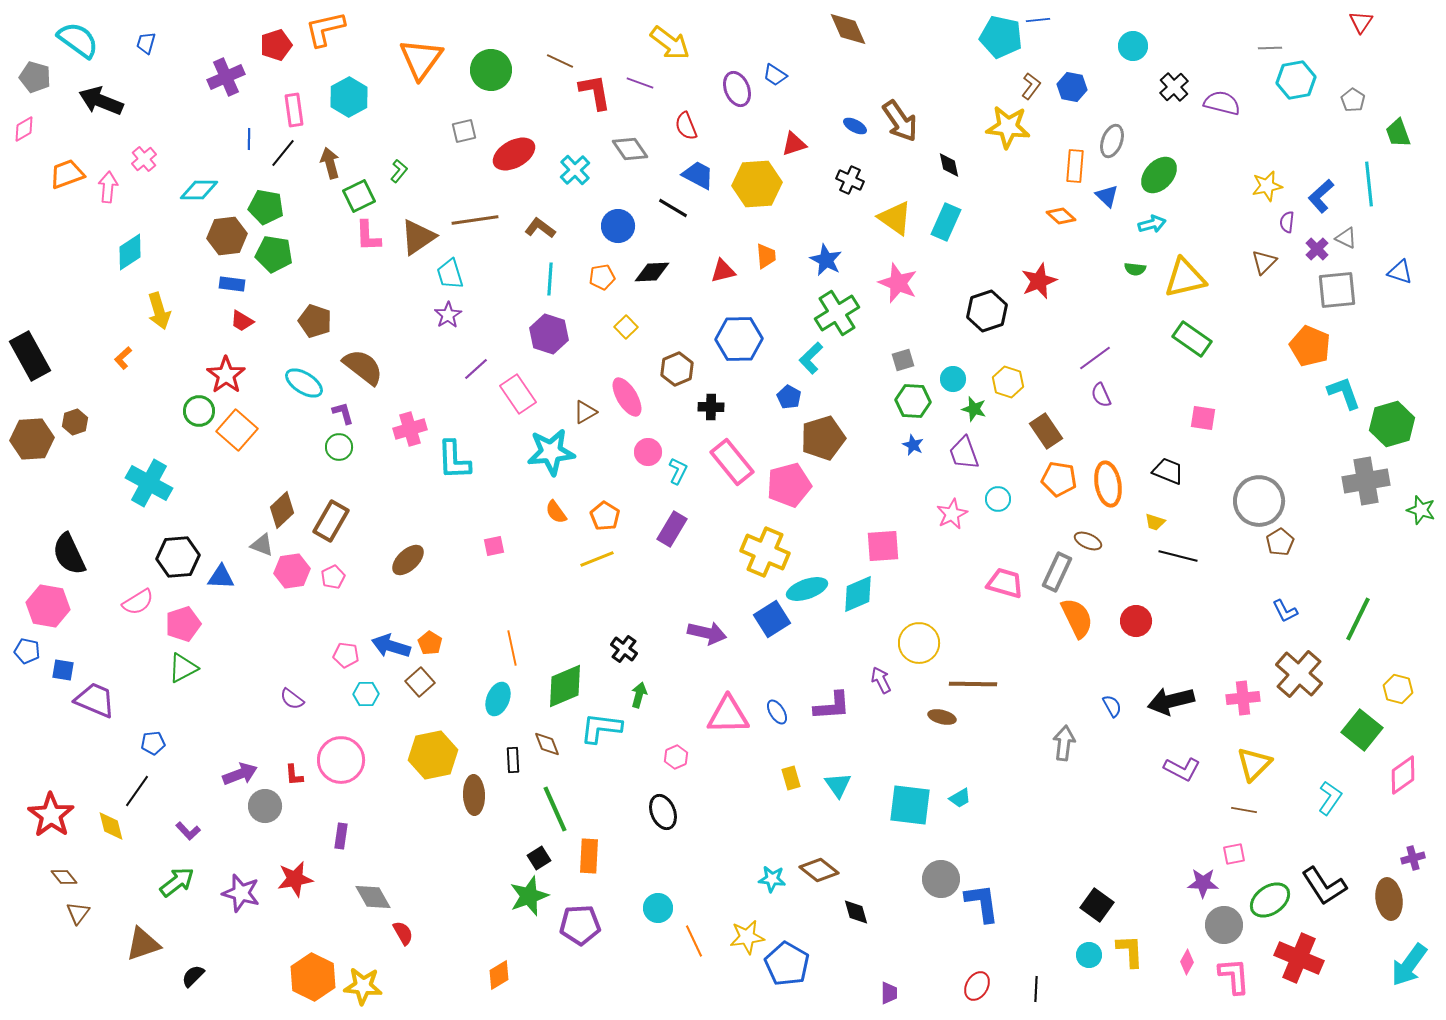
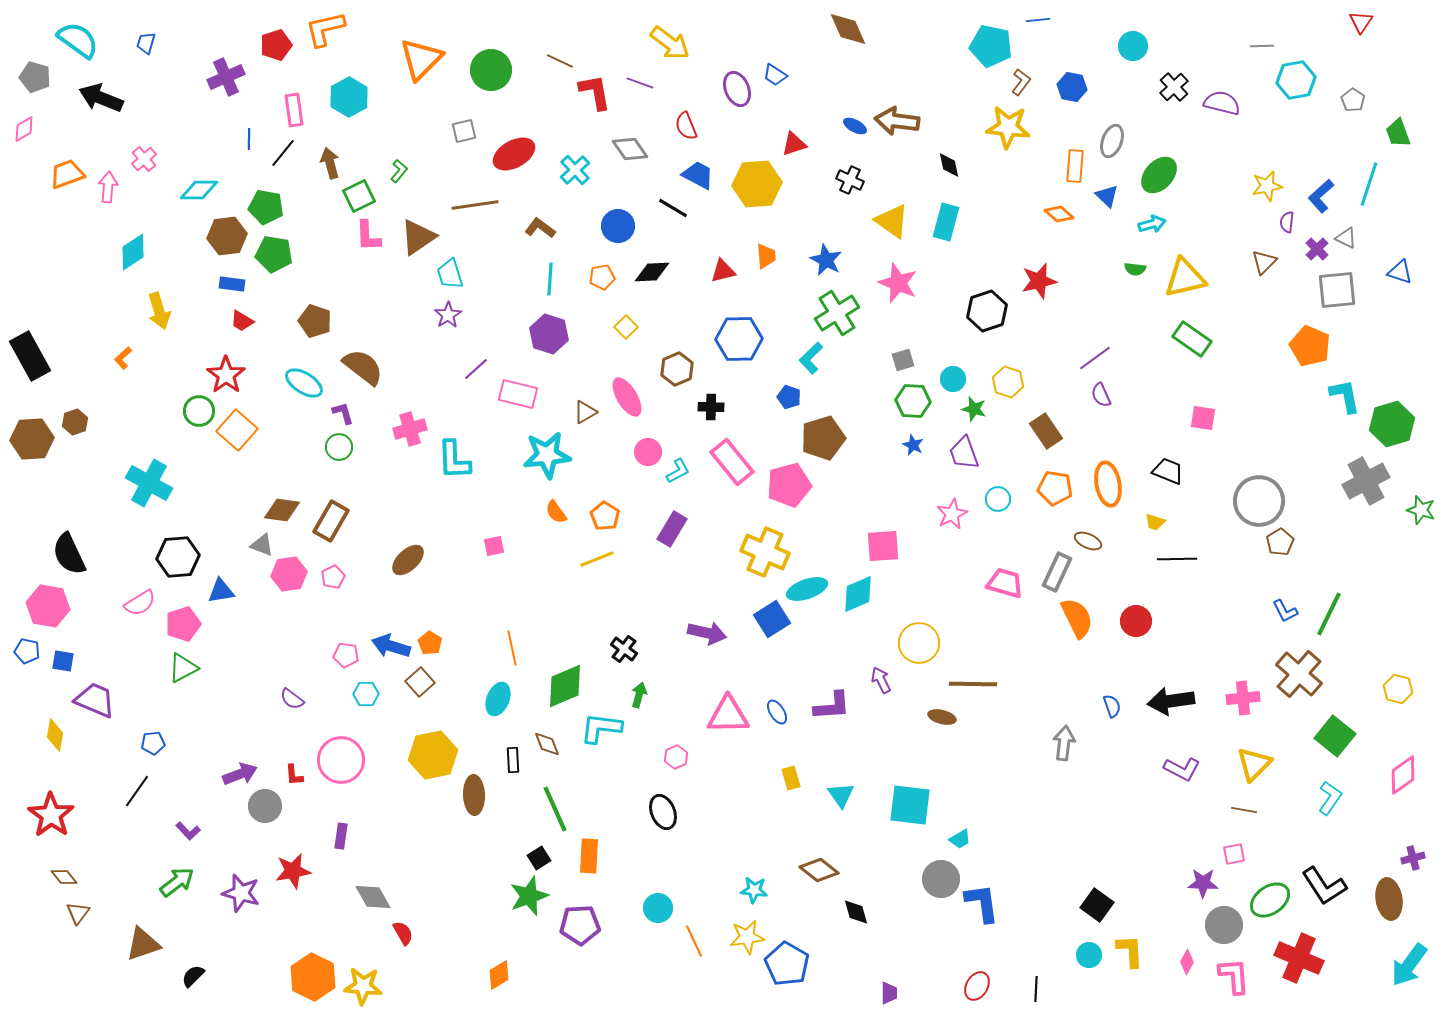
cyan pentagon at (1001, 37): moved 10 px left, 9 px down
gray line at (1270, 48): moved 8 px left, 2 px up
orange triangle at (421, 59): rotated 9 degrees clockwise
brown L-shape at (1031, 86): moved 10 px left, 4 px up
black arrow at (101, 101): moved 3 px up
brown arrow at (900, 121): moved 3 px left; rotated 132 degrees clockwise
cyan line at (1369, 184): rotated 24 degrees clockwise
orange diamond at (1061, 216): moved 2 px left, 2 px up
yellow triangle at (895, 218): moved 3 px left, 3 px down
brown line at (475, 220): moved 15 px up
cyan rectangle at (946, 222): rotated 9 degrees counterclockwise
cyan diamond at (130, 252): moved 3 px right
red star at (1039, 281): rotated 9 degrees clockwise
cyan L-shape at (1344, 393): moved 1 px right, 3 px down; rotated 9 degrees clockwise
pink rectangle at (518, 394): rotated 42 degrees counterclockwise
blue pentagon at (789, 397): rotated 10 degrees counterclockwise
cyan star at (551, 452): moved 4 px left, 3 px down
cyan L-shape at (678, 471): rotated 36 degrees clockwise
orange pentagon at (1059, 479): moved 4 px left, 9 px down
gray cross at (1366, 481): rotated 18 degrees counterclockwise
brown diamond at (282, 510): rotated 51 degrees clockwise
black line at (1178, 556): moved 1 px left, 3 px down; rotated 15 degrees counterclockwise
pink hexagon at (292, 571): moved 3 px left, 3 px down
blue triangle at (221, 577): moved 14 px down; rotated 12 degrees counterclockwise
pink semicircle at (138, 602): moved 2 px right, 1 px down
green line at (1358, 619): moved 29 px left, 5 px up
blue square at (63, 670): moved 9 px up
black arrow at (1171, 701): rotated 6 degrees clockwise
blue semicircle at (1112, 706): rotated 10 degrees clockwise
green square at (1362, 730): moved 27 px left, 6 px down
cyan triangle at (838, 785): moved 3 px right, 10 px down
cyan trapezoid at (960, 798): moved 41 px down
yellow diamond at (111, 826): moved 56 px left, 91 px up; rotated 24 degrees clockwise
red star at (295, 879): moved 2 px left, 8 px up
cyan star at (772, 879): moved 18 px left, 11 px down
